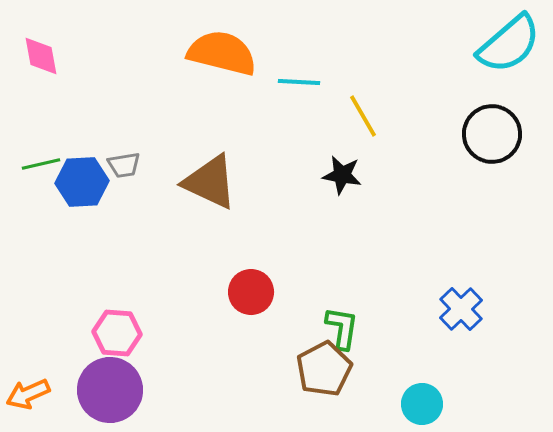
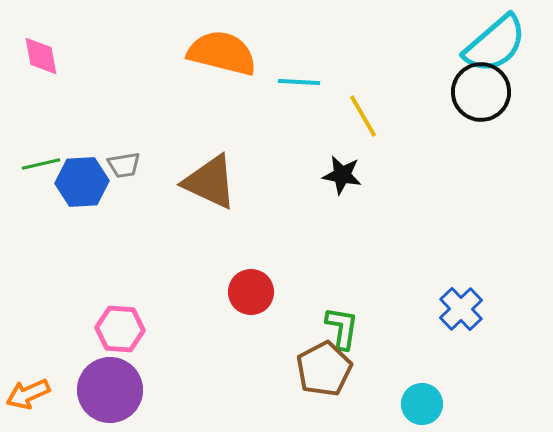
cyan semicircle: moved 14 px left
black circle: moved 11 px left, 42 px up
pink hexagon: moved 3 px right, 4 px up
